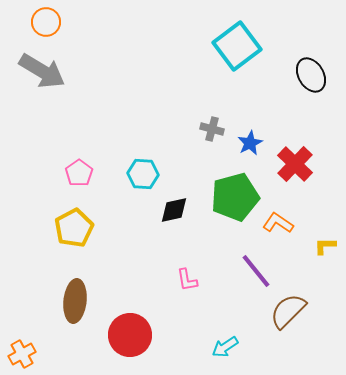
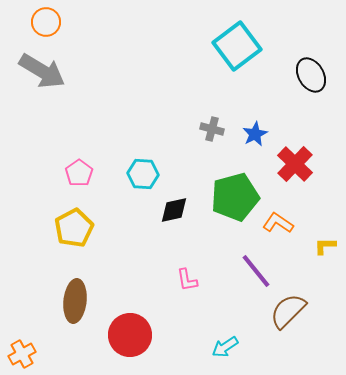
blue star: moved 5 px right, 9 px up
